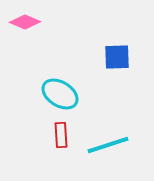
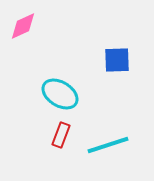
pink diamond: moved 2 px left, 4 px down; rotated 48 degrees counterclockwise
blue square: moved 3 px down
red rectangle: rotated 25 degrees clockwise
